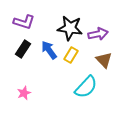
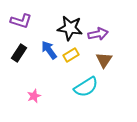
purple L-shape: moved 3 px left, 1 px up
black rectangle: moved 4 px left, 4 px down
yellow rectangle: rotated 28 degrees clockwise
brown triangle: rotated 18 degrees clockwise
cyan semicircle: rotated 15 degrees clockwise
pink star: moved 10 px right, 3 px down
